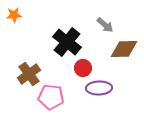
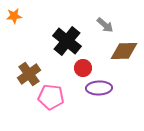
orange star: moved 1 px down
black cross: moved 1 px up
brown diamond: moved 2 px down
